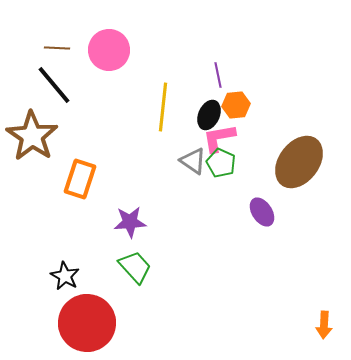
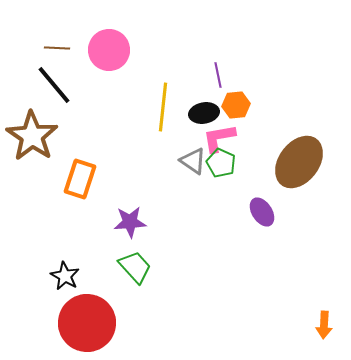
black ellipse: moved 5 px left, 2 px up; rotated 56 degrees clockwise
